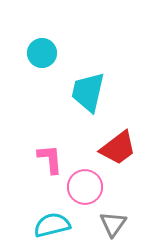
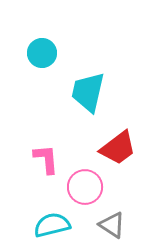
pink L-shape: moved 4 px left
gray triangle: moved 1 px left, 1 px down; rotated 32 degrees counterclockwise
